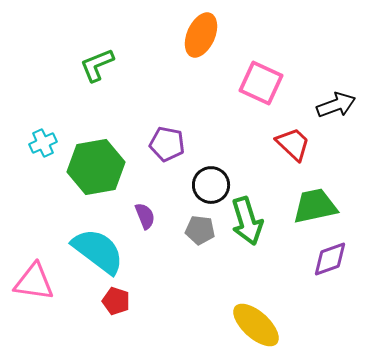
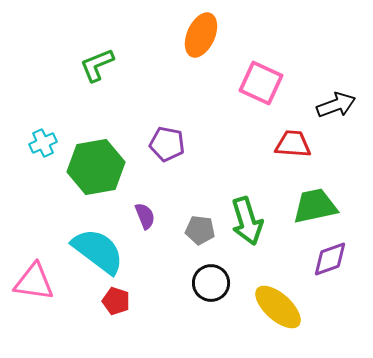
red trapezoid: rotated 39 degrees counterclockwise
black circle: moved 98 px down
yellow ellipse: moved 22 px right, 18 px up
